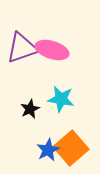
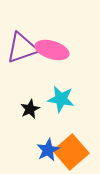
orange square: moved 4 px down
